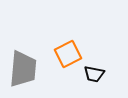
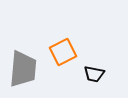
orange square: moved 5 px left, 2 px up
